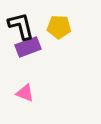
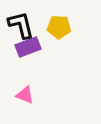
black L-shape: moved 1 px up
pink triangle: moved 2 px down
